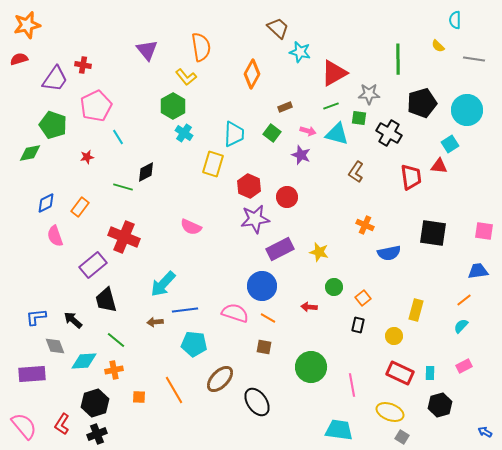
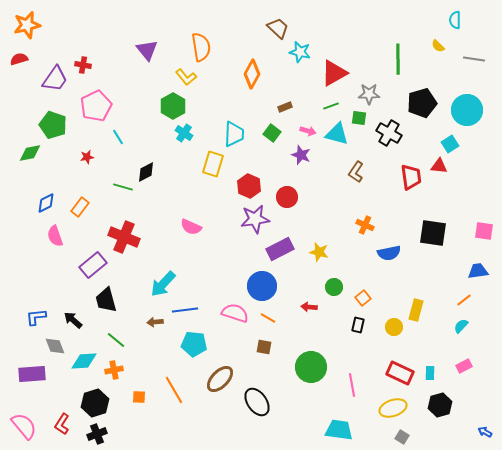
yellow circle at (394, 336): moved 9 px up
yellow ellipse at (390, 412): moved 3 px right, 4 px up; rotated 40 degrees counterclockwise
